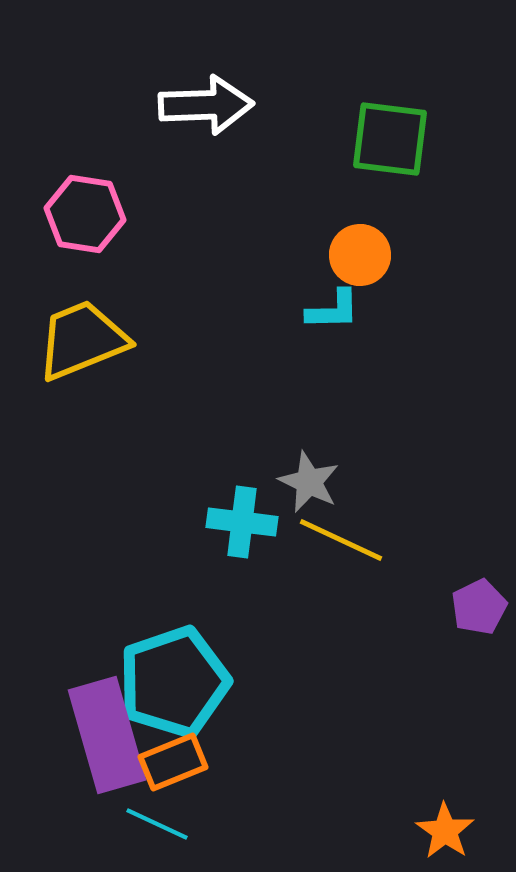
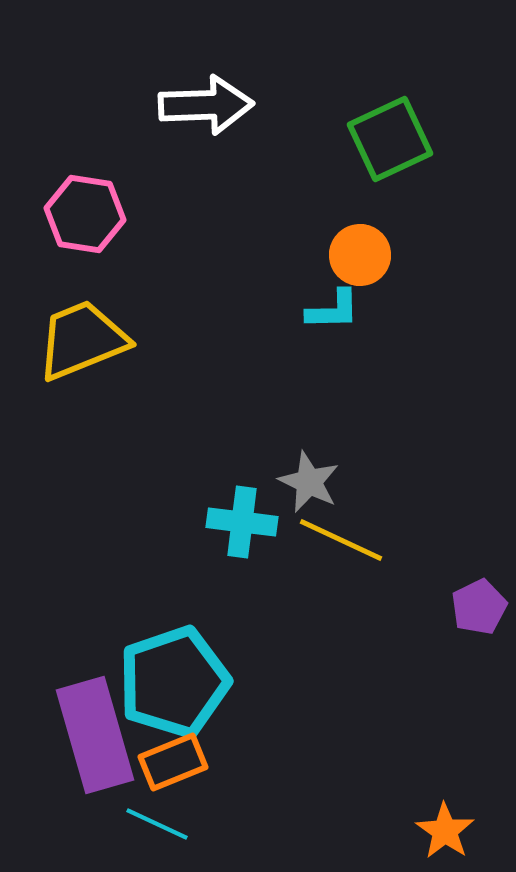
green square: rotated 32 degrees counterclockwise
purple rectangle: moved 12 px left
